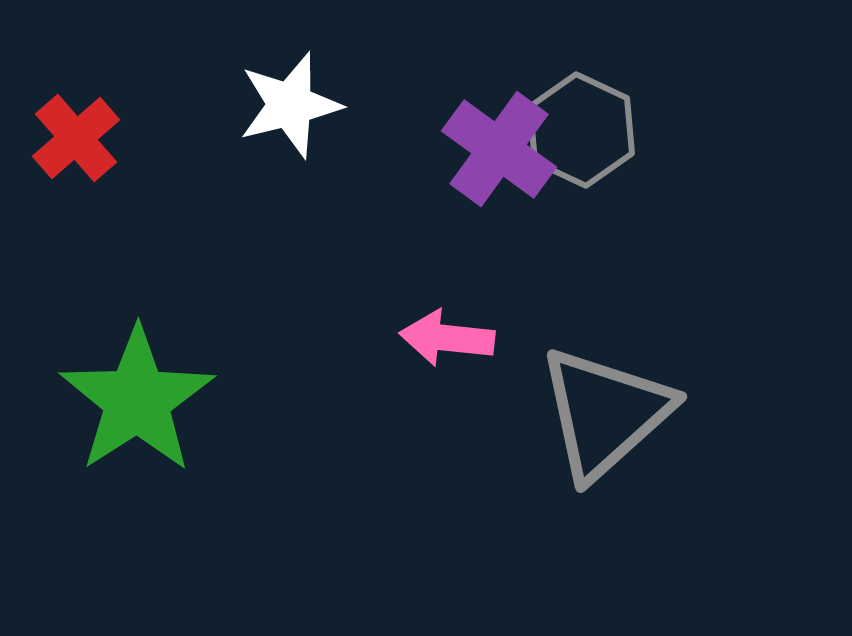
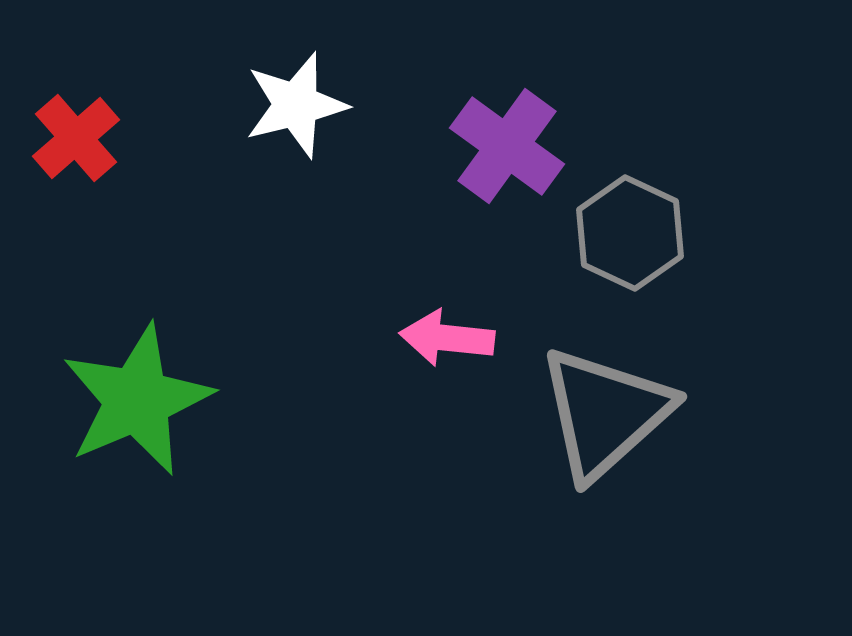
white star: moved 6 px right
gray hexagon: moved 49 px right, 103 px down
purple cross: moved 8 px right, 3 px up
green star: rotated 10 degrees clockwise
